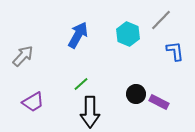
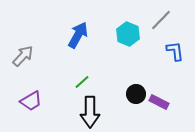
green line: moved 1 px right, 2 px up
purple trapezoid: moved 2 px left, 1 px up
